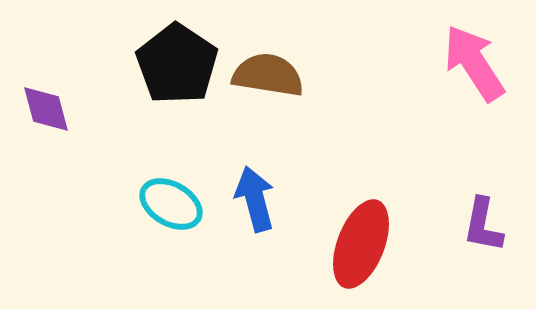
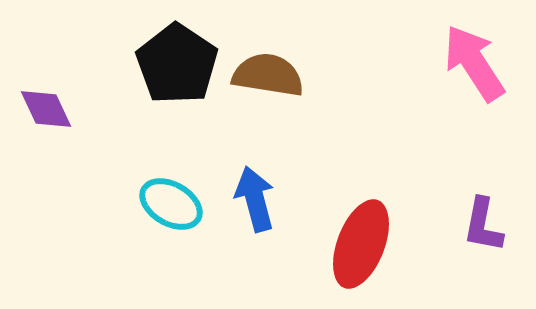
purple diamond: rotated 10 degrees counterclockwise
